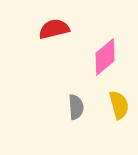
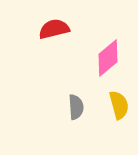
pink diamond: moved 3 px right, 1 px down
